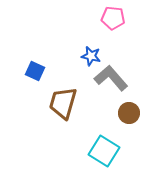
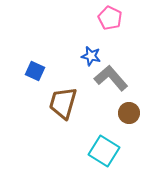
pink pentagon: moved 3 px left; rotated 20 degrees clockwise
